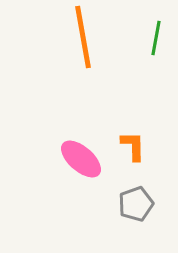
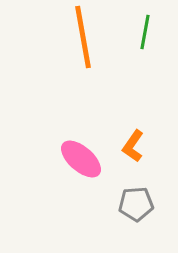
green line: moved 11 px left, 6 px up
orange L-shape: rotated 144 degrees counterclockwise
gray pentagon: rotated 16 degrees clockwise
